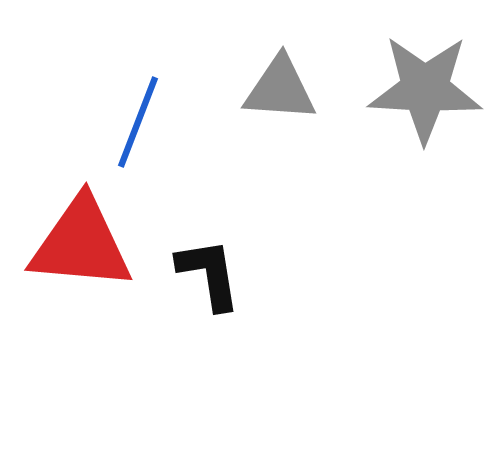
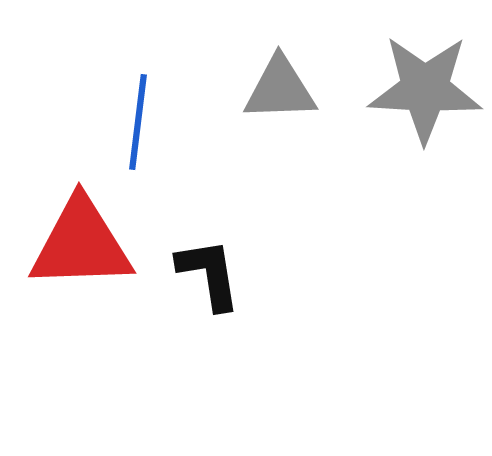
gray triangle: rotated 6 degrees counterclockwise
blue line: rotated 14 degrees counterclockwise
red triangle: rotated 7 degrees counterclockwise
